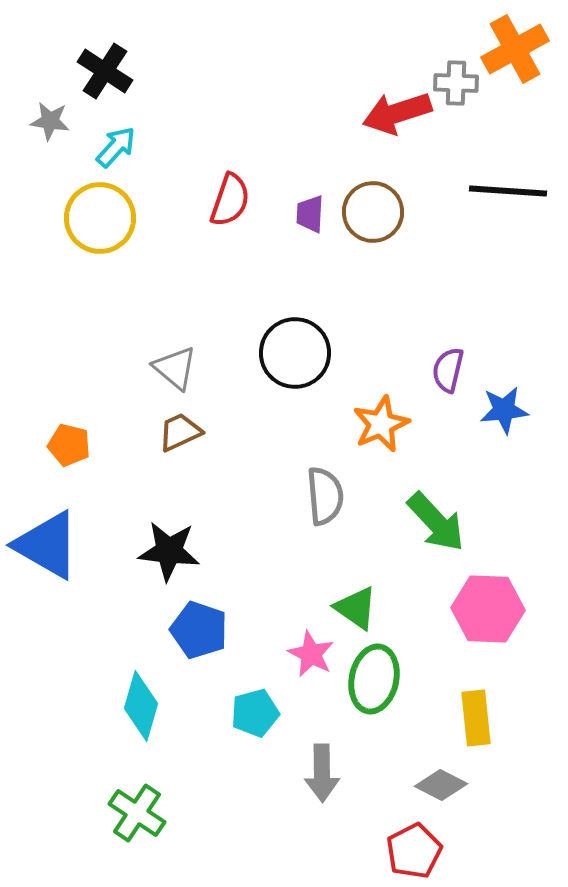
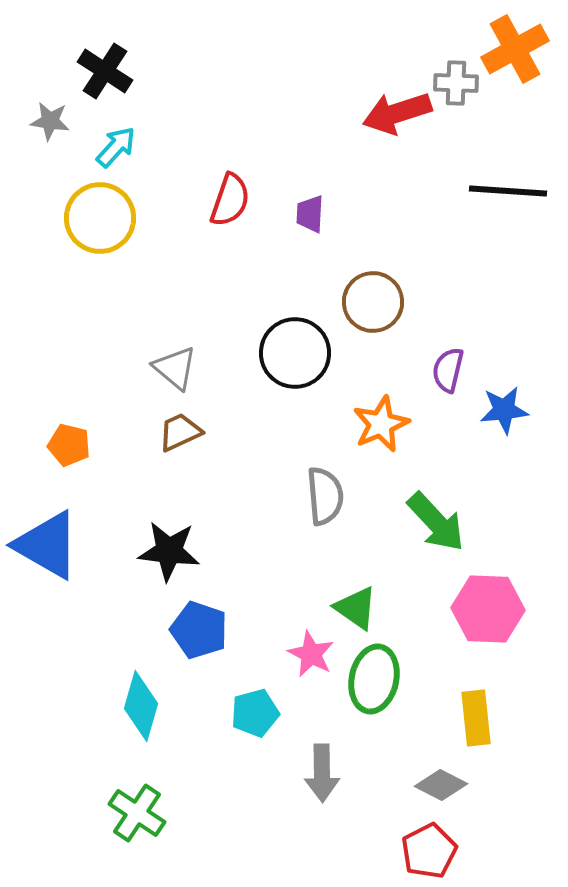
brown circle: moved 90 px down
red pentagon: moved 15 px right
